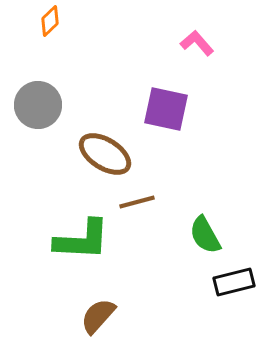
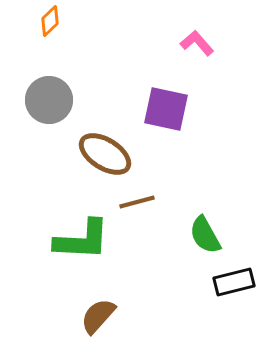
gray circle: moved 11 px right, 5 px up
